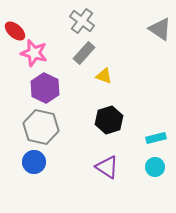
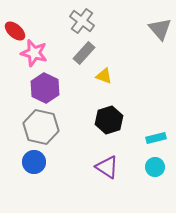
gray triangle: rotated 15 degrees clockwise
